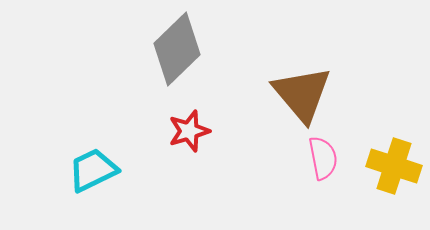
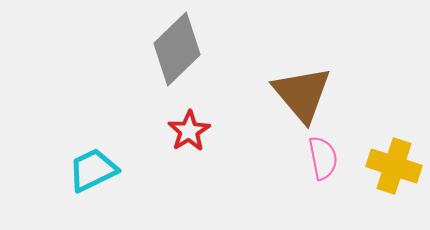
red star: rotated 15 degrees counterclockwise
